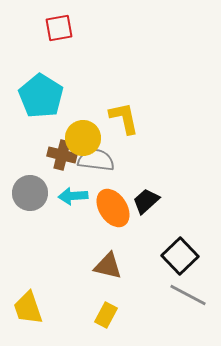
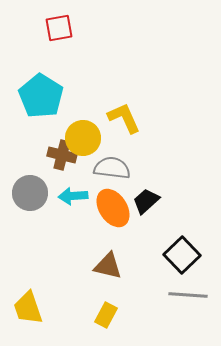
yellow L-shape: rotated 12 degrees counterclockwise
gray semicircle: moved 16 px right, 8 px down
black square: moved 2 px right, 1 px up
gray line: rotated 24 degrees counterclockwise
